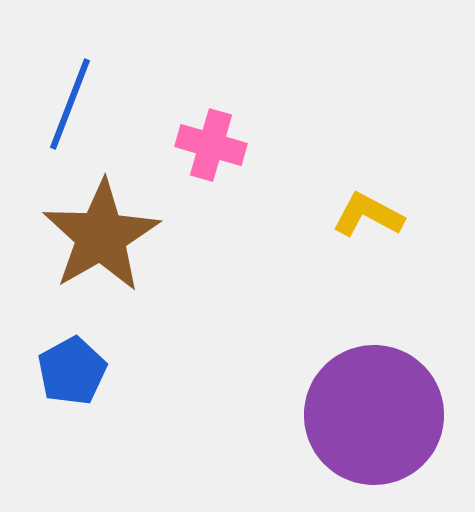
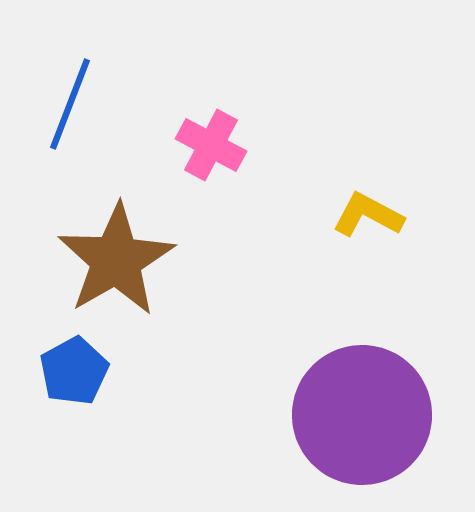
pink cross: rotated 12 degrees clockwise
brown star: moved 15 px right, 24 px down
blue pentagon: moved 2 px right
purple circle: moved 12 px left
